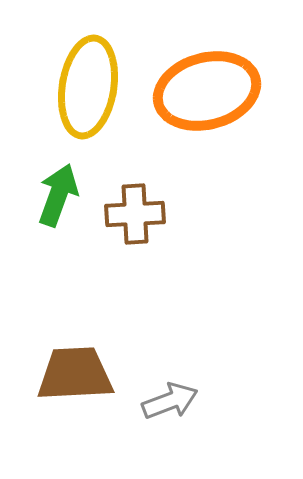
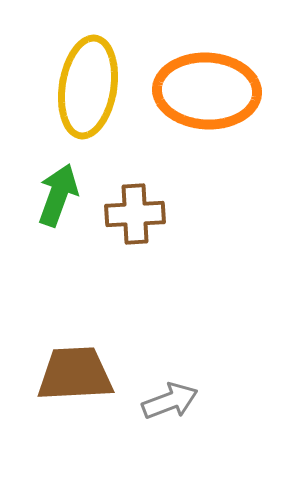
orange ellipse: rotated 18 degrees clockwise
